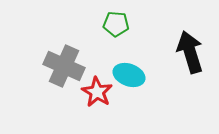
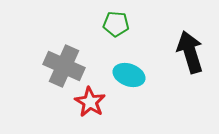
red star: moved 7 px left, 10 px down
